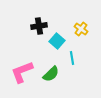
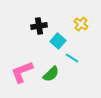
yellow cross: moved 5 px up
cyan square: moved 1 px right
cyan line: rotated 48 degrees counterclockwise
